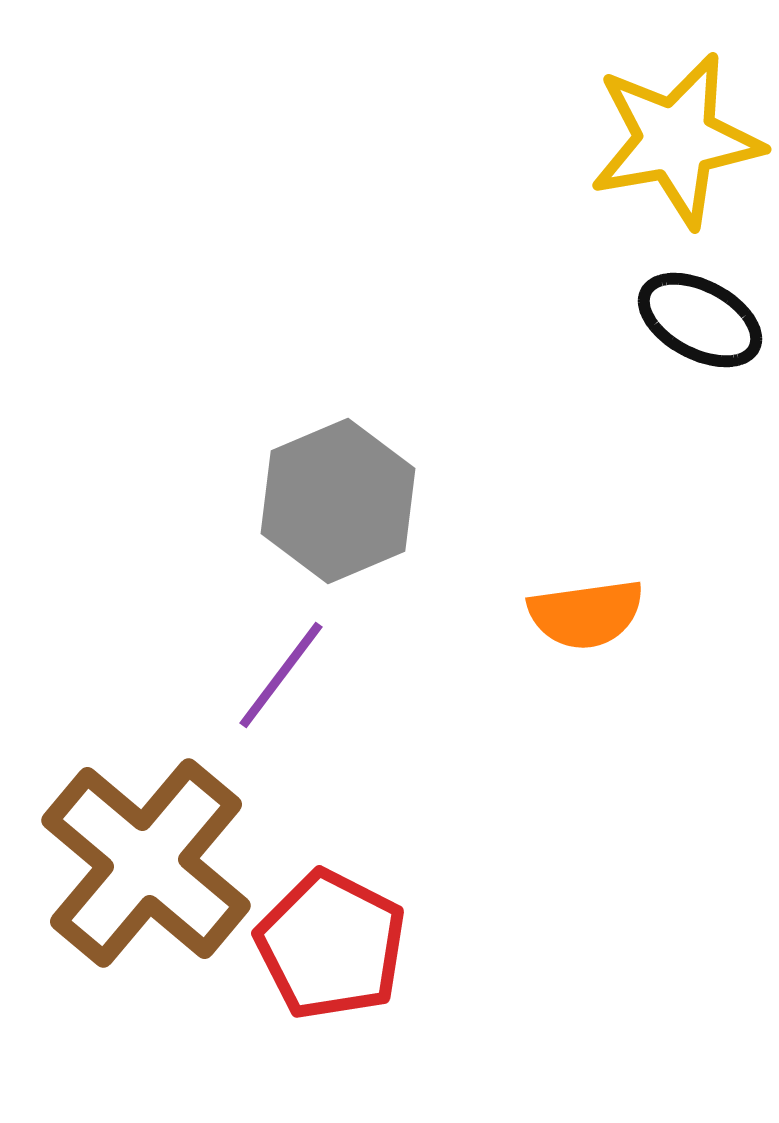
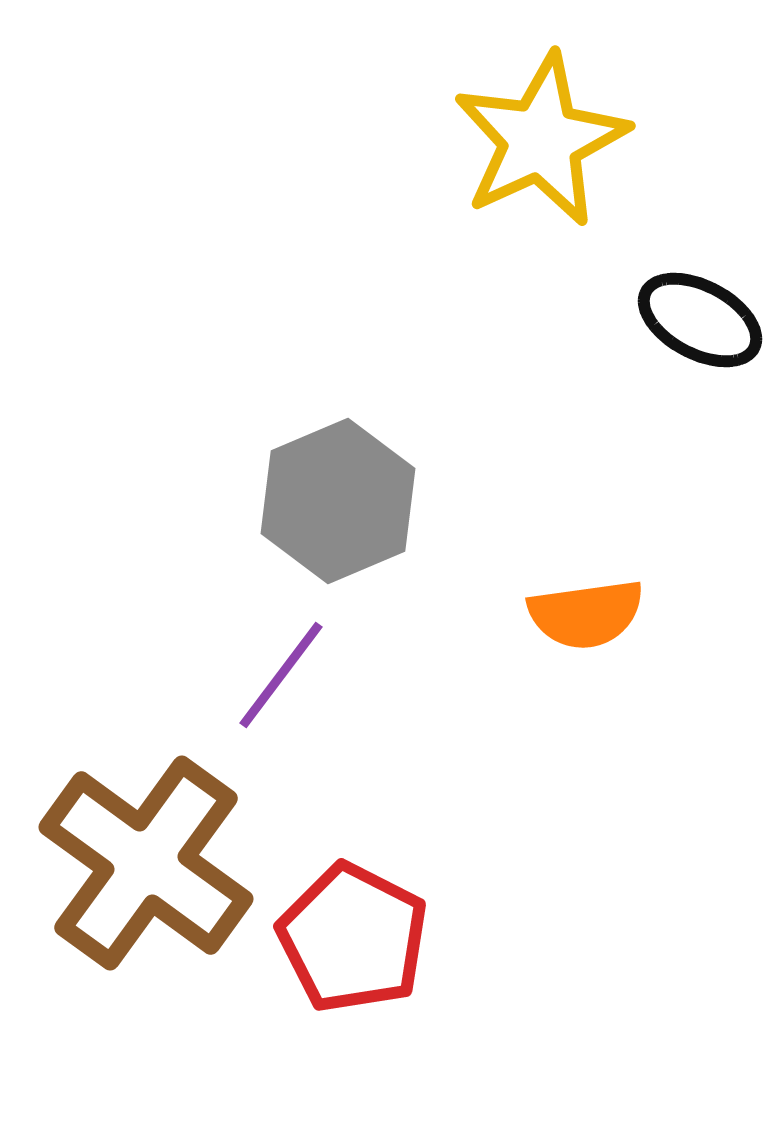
yellow star: moved 135 px left; rotated 15 degrees counterclockwise
brown cross: rotated 4 degrees counterclockwise
red pentagon: moved 22 px right, 7 px up
